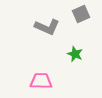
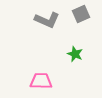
gray L-shape: moved 7 px up
